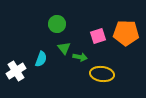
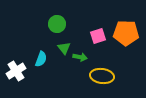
yellow ellipse: moved 2 px down
